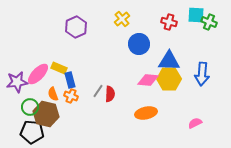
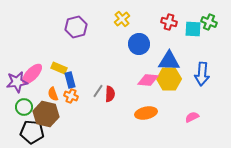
cyan square: moved 3 px left, 14 px down
purple hexagon: rotated 10 degrees clockwise
pink ellipse: moved 6 px left
green circle: moved 6 px left
pink semicircle: moved 3 px left, 6 px up
